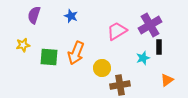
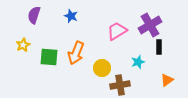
yellow star: rotated 16 degrees counterclockwise
cyan star: moved 5 px left, 4 px down
